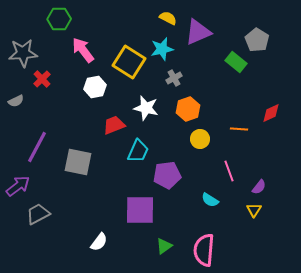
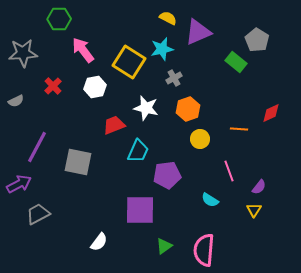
red cross: moved 11 px right, 7 px down
purple arrow: moved 1 px right, 2 px up; rotated 10 degrees clockwise
